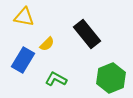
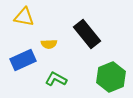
yellow semicircle: moved 2 px right; rotated 42 degrees clockwise
blue rectangle: rotated 35 degrees clockwise
green hexagon: moved 1 px up
